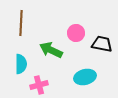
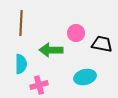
green arrow: rotated 25 degrees counterclockwise
